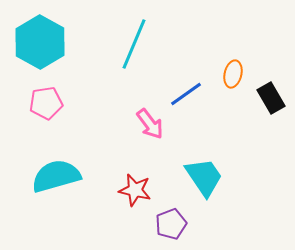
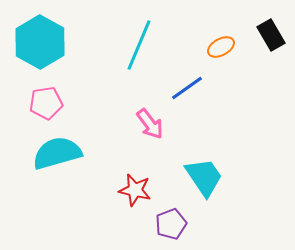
cyan line: moved 5 px right, 1 px down
orange ellipse: moved 12 px left, 27 px up; rotated 48 degrees clockwise
blue line: moved 1 px right, 6 px up
black rectangle: moved 63 px up
cyan semicircle: moved 1 px right, 23 px up
